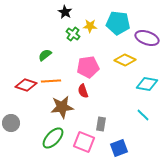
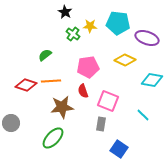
cyan diamond: moved 5 px right, 4 px up
pink square: moved 24 px right, 41 px up
blue square: moved 1 px down; rotated 36 degrees counterclockwise
